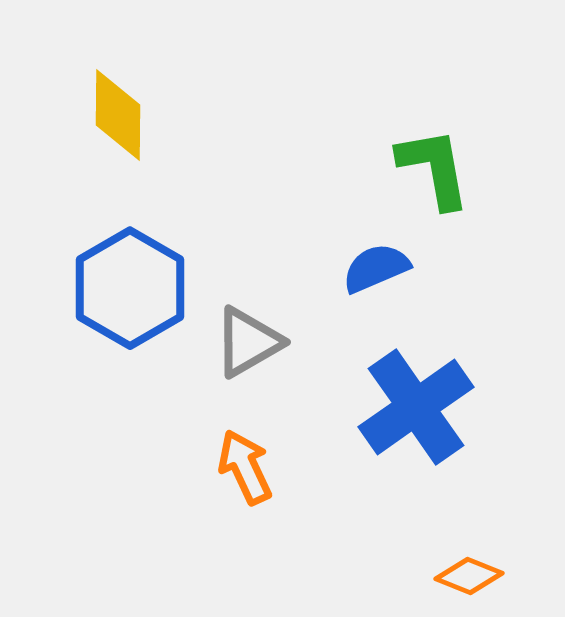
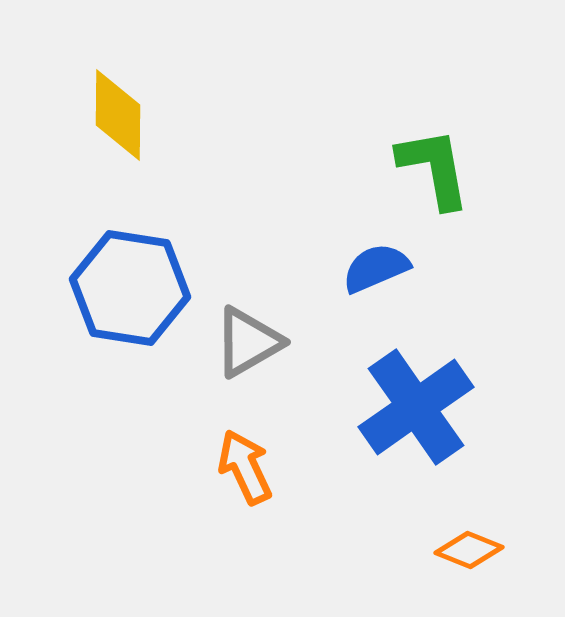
blue hexagon: rotated 21 degrees counterclockwise
orange diamond: moved 26 px up
